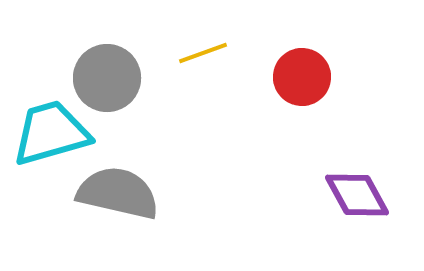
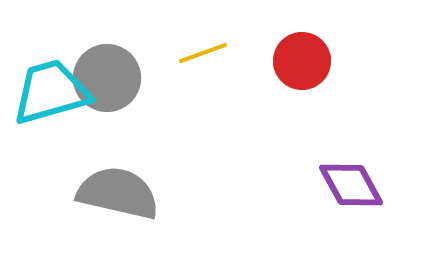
red circle: moved 16 px up
cyan trapezoid: moved 41 px up
purple diamond: moved 6 px left, 10 px up
